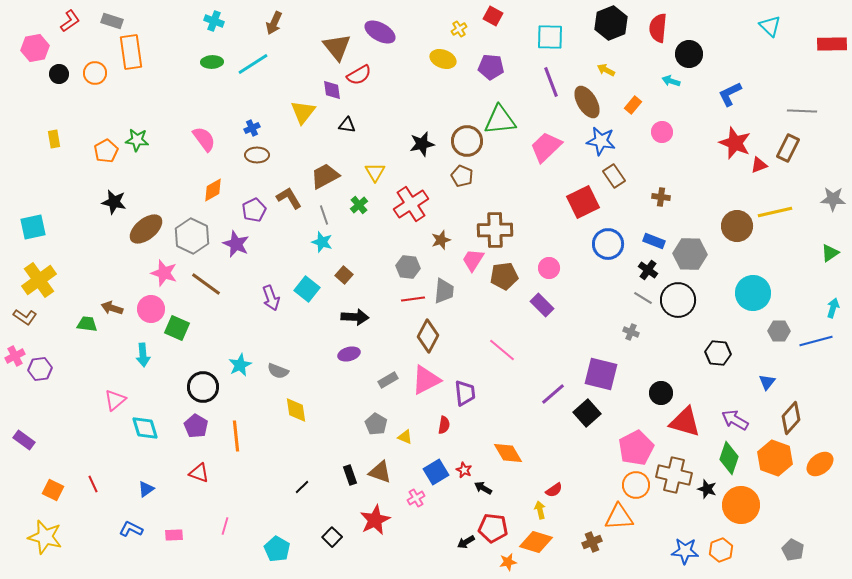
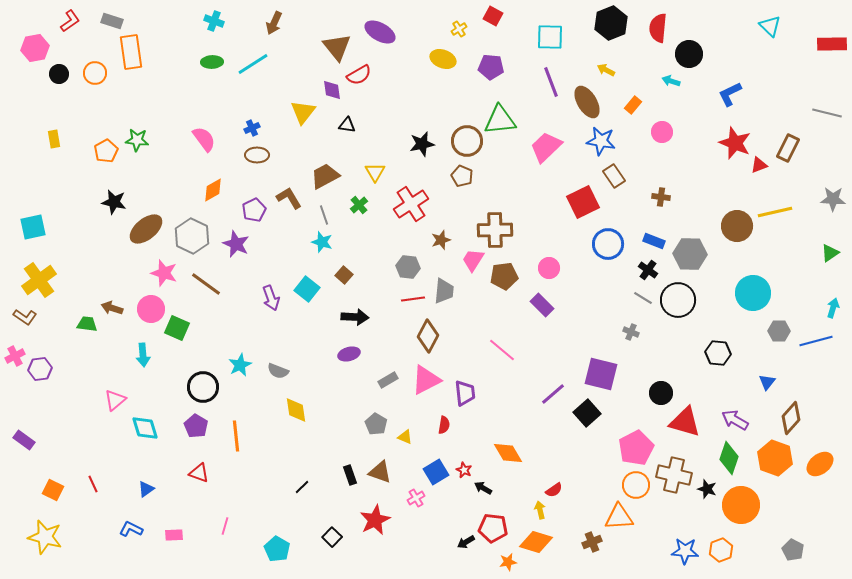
gray line at (802, 111): moved 25 px right, 2 px down; rotated 12 degrees clockwise
